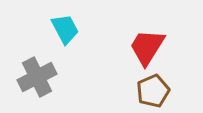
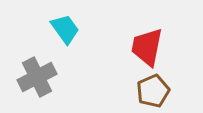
cyan trapezoid: rotated 8 degrees counterclockwise
red trapezoid: rotated 21 degrees counterclockwise
